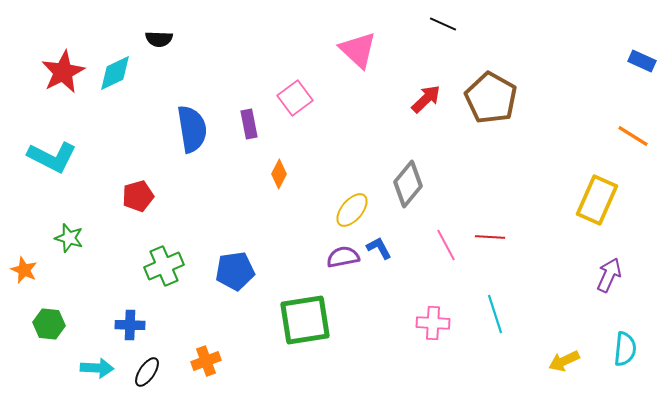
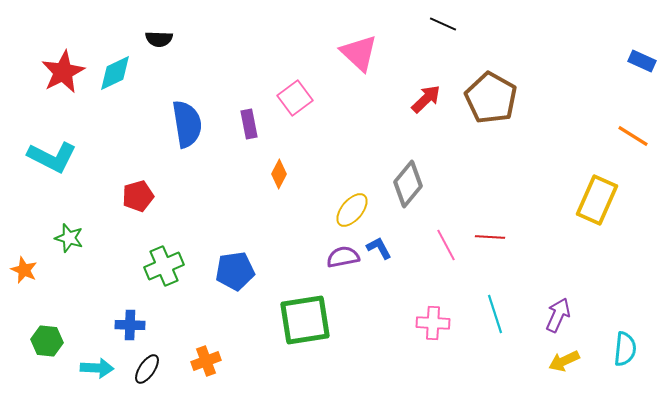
pink triangle: moved 1 px right, 3 px down
blue semicircle: moved 5 px left, 5 px up
purple arrow: moved 51 px left, 40 px down
green hexagon: moved 2 px left, 17 px down
black ellipse: moved 3 px up
